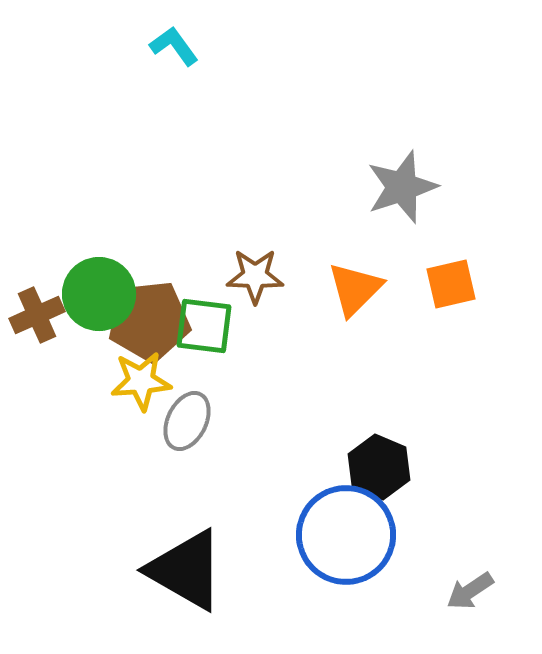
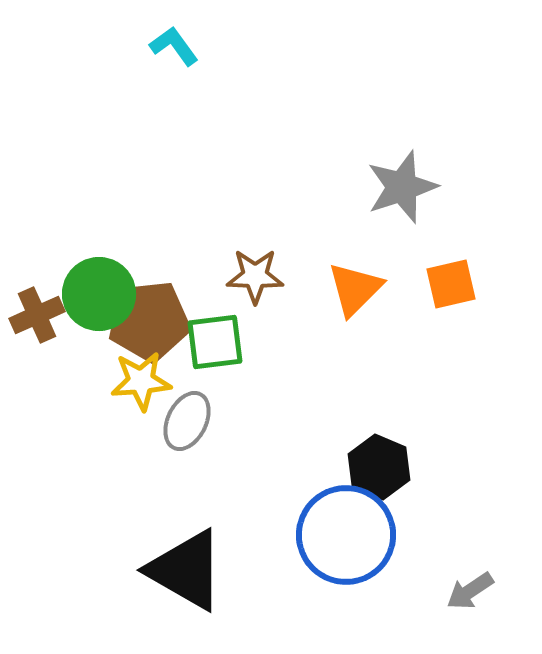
green square: moved 11 px right, 16 px down; rotated 14 degrees counterclockwise
